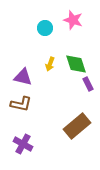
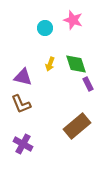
brown L-shape: rotated 55 degrees clockwise
